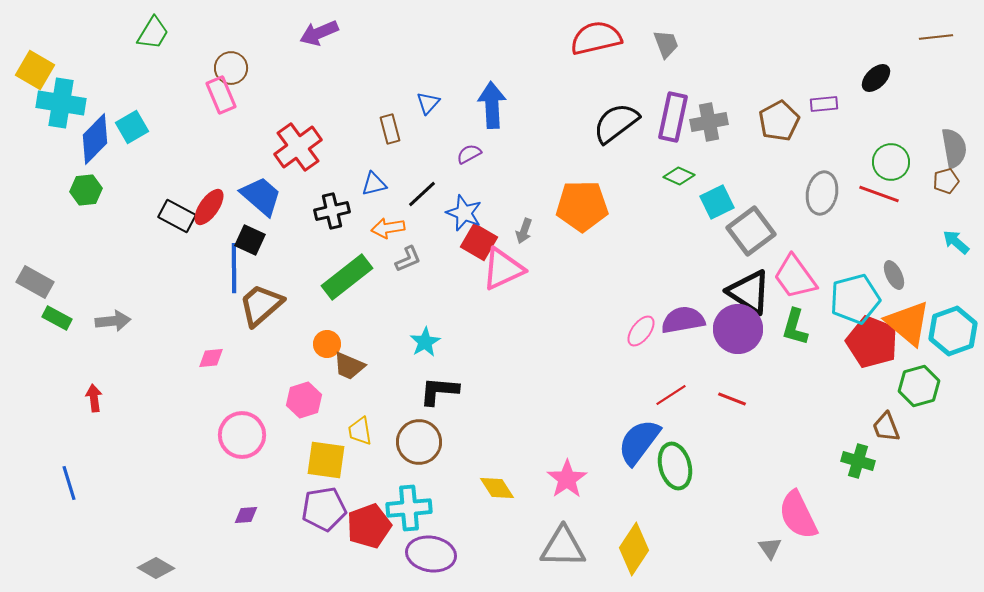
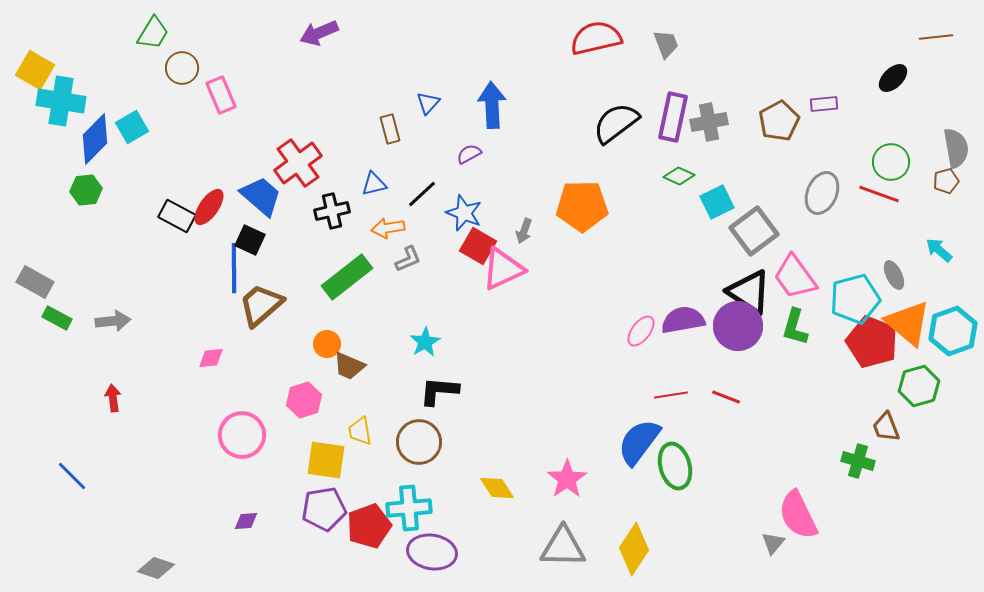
brown circle at (231, 68): moved 49 px left
black ellipse at (876, 78): moved 17 px right
cyan cross at (61, 103): moved 2 px up
red cross at (298, 147): moved 16 px down
gray semicircle at (954, 148): moved 2 px right
gray ellipse at (822, 193): rotated 12 degrees clockwise
gray square at (751, 231): moved 3 px right
red square at (479, 242): moved 1 px left, 4 px down
cyan arrow at (956, 242): moved 17 px left, 8 px down
purple circle at (738, 329): moved 3 px up
red line at (671, 395): rotated 24 degrees clockwise
red arrow at (94, 398): moved 19 px right
red line at (732, 399): moved 6 px left, 2 px up
blue line at (69, 483): moved 3 px right, 7 px up; rotated 28 degrees counterclockwise
purple diamond at (246, 515): moved 6 px down
gray triangle at (770, 548): moved 3 px right, 5 px up; rotated 15 degrees clockwise
purple ellipse at (431, 554): moved 1 px right, 2 px up
gray diamond at (156, 568): rotated 12 degrees counterclockwise
